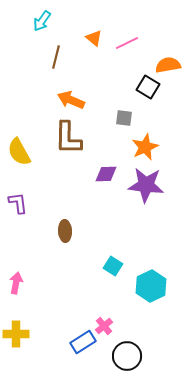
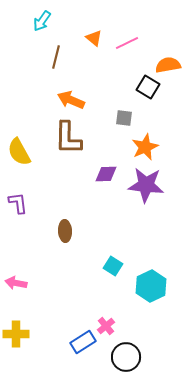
pink arrow: rotated 90 degrees counterclockwise
pink cross: moved 2 px right
black circle: moved 1 px left, 1 px down
